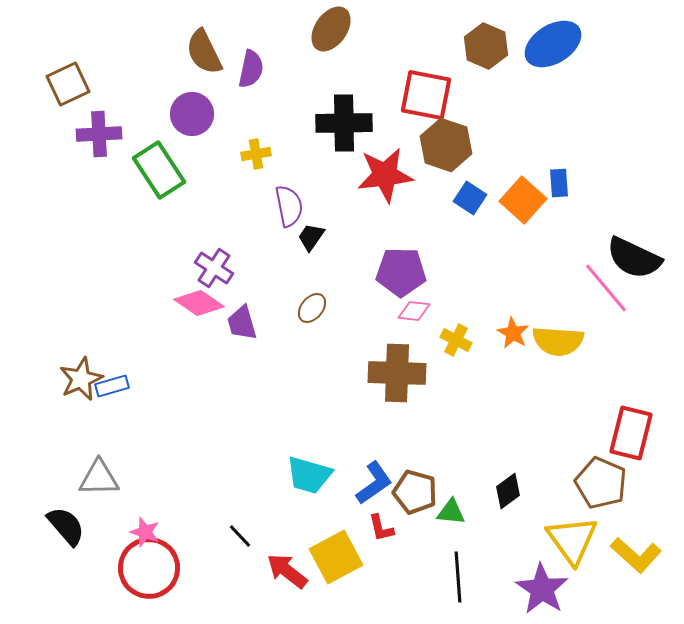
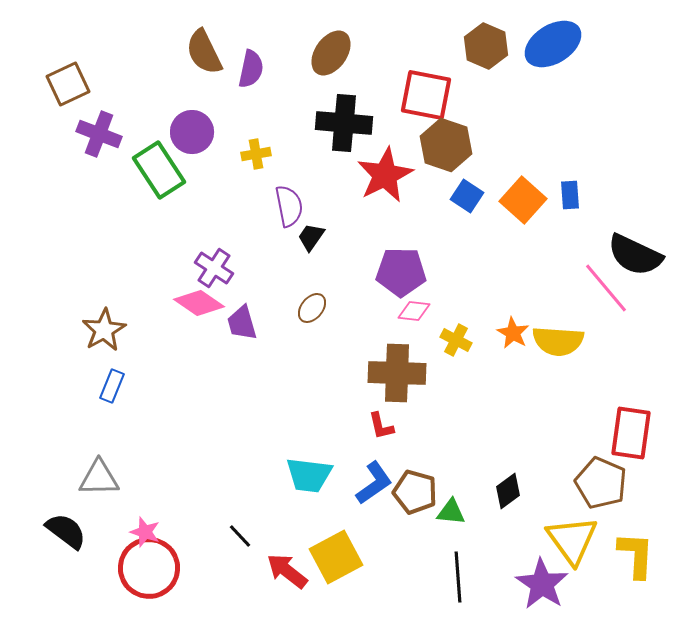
brown ellipse at (331, 29): moved 24 px down
purple circle at (192, 114): moved 18 px down
black cross at (344, 123): rotated 6 degrees clockwise
purple cross at (99, 134): rotated 24 degrees clockwise
red star at (385, 175): rotated 20 degrees counterclockwise
blue rectangle at (559, 183): moved 11 px right, 12 px down
blue square at (470, 198): moved 3 px left, 2 px up
black semicircle at (634, 258): moved 1 px right, 3 px up
brown star at (81, 379): moved 23 px right, 49 px up; rotated 6 degrees counterclockwise
blue rectangle at (112, 386): rotated 52 degrees counterclockwise
red rectangle at (631, 433): rotated 6 degrees counterclockwise
cyan trapezoid at (309, 475): rotated 9 degrees counterclockwise
black semicircle at (66, 526): moved 5 px down; rotated 12 degrees counterclockwise
red L-shape at (381, 528): moved 102 px up
yellow L-shape at (636, 555): rotated 129 degrees counterclockwise
purple star at (542, 589): moved 5 px up
